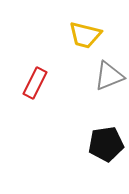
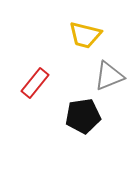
red rectangle: rotated 12 degrees clockwise
black pentagon: moved 23 px left, 28 px up
